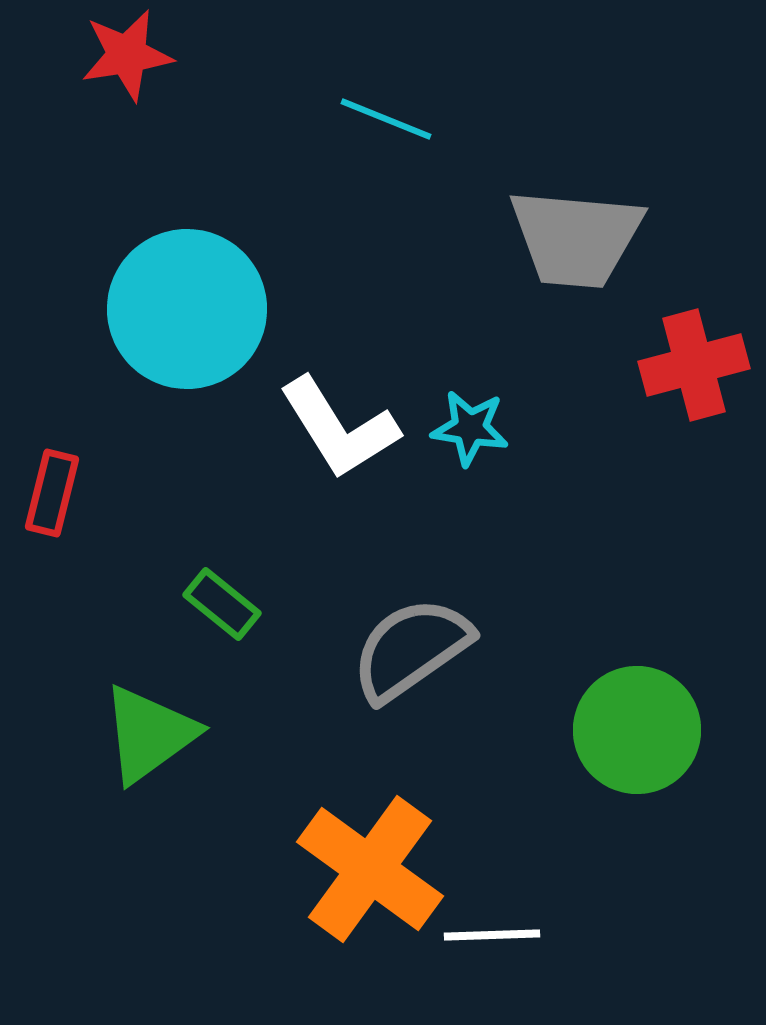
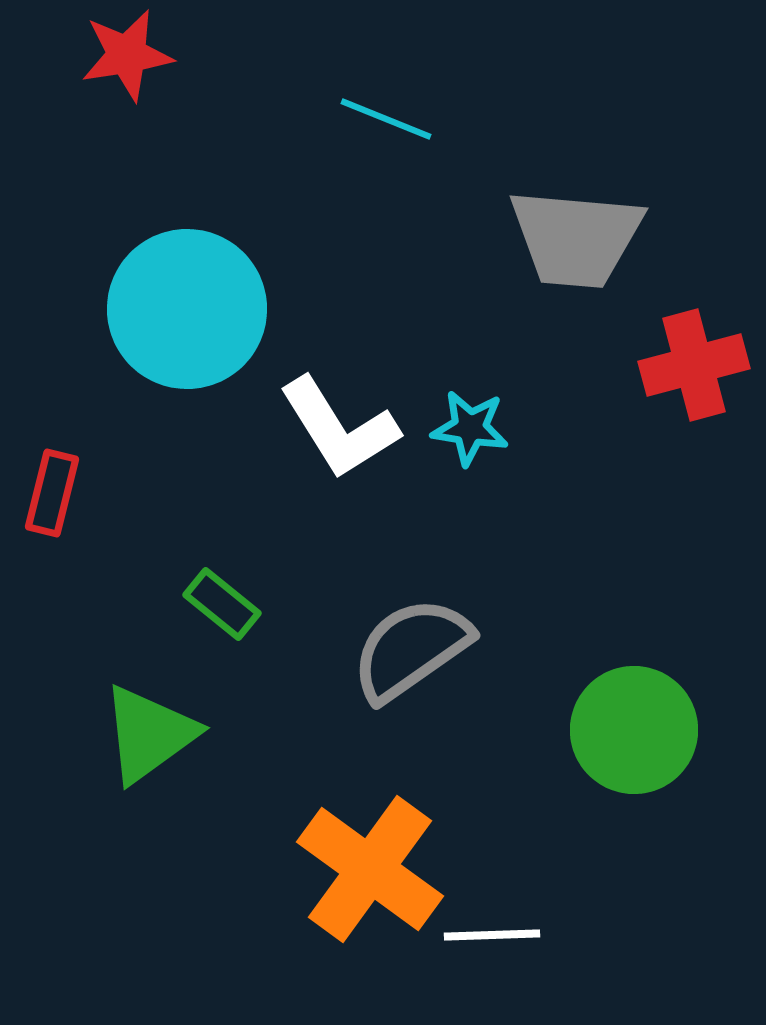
green circle: moved 3 px left
